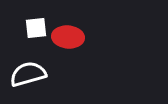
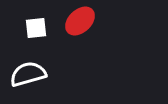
red ellipse: moved 12 px right, 16 px up; rotated 48 degrees counterclockwise
